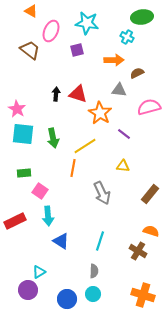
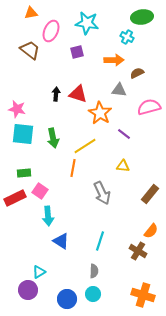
orange triangle: moved 2 px down; rotated 40 degrees counterclockwise
purple square: moved 2 px down
pink star: rotated 18 degrees counterclockwise
red rectangle: moved 23 px up
orange semicircle: rotated 112 degrees clockwise
